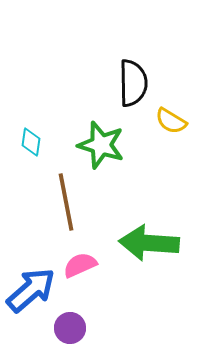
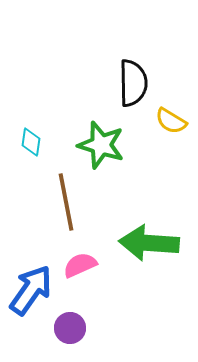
blue arrow: rotated 14 degrees counterclockwise
